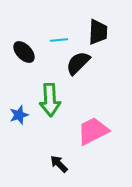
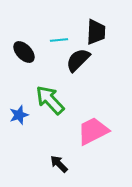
black trapezoid: moved 2 px left
black semicircle: moved 3 px up
green arrow: rotated 140 degrees clockwise
